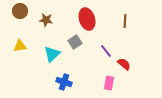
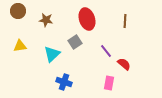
brown circle: moved 2 px left
